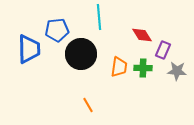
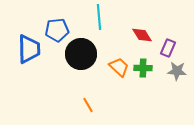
purple rectangle: moved 5 px right, 2 px up
orange trapezoid: rotated 55 degrees counterclockwise
